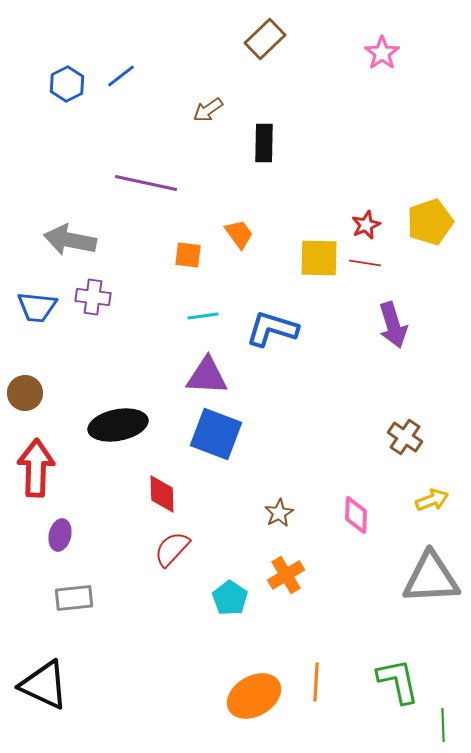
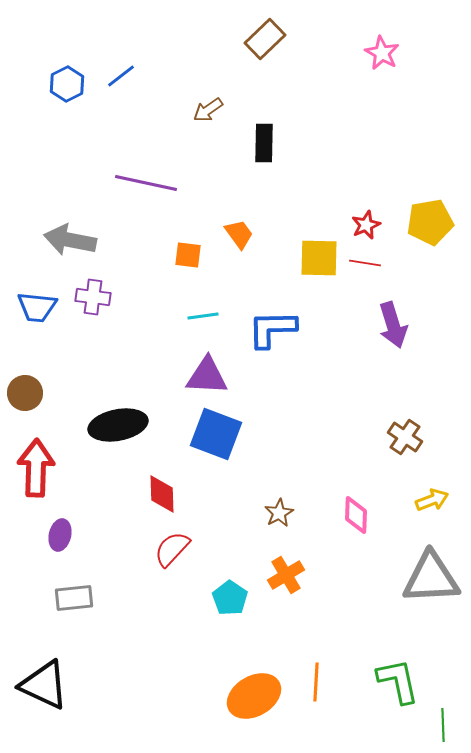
pink star: rotated 8 degrees counterclockwise
yellow pentagon: rotated 9 degrees clockwise
blue L-shape: rotated 18 degrees counterclockwise
